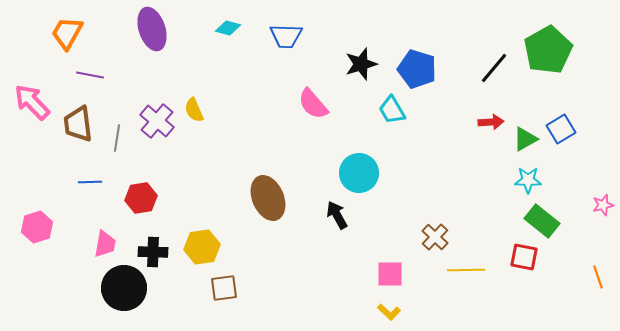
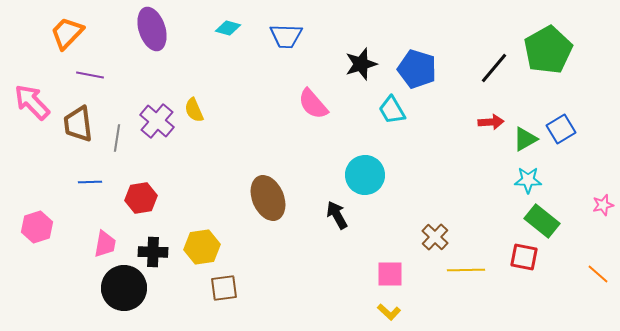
orange trapezoid: rotated 15 degrees clockwise
cyan circle: moved 6 px right, 2 px down
orange line: moved 3 px up; rotated 30 degrees counterclockwise
